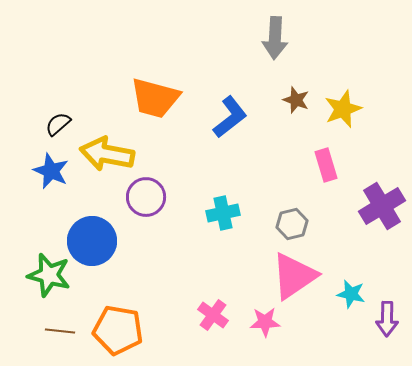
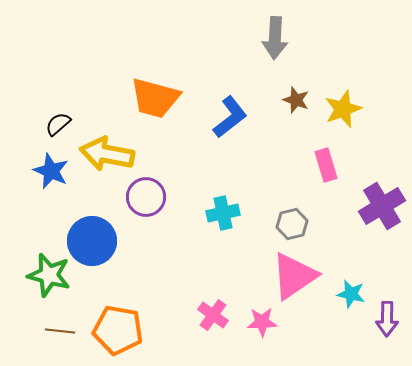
pink star: moved 3 px left
